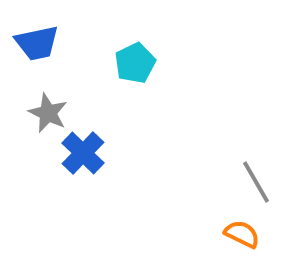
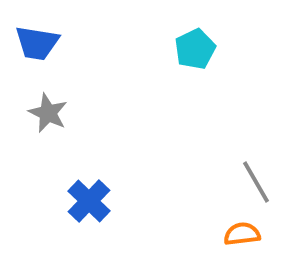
blue trapezoid: rotated 21 degrees clockwise
cyan pentagon: moved 60 px right, 14 px up
blue cross: moved 6 px right, 48 px down
orange semicircle: rotated 33 degrees counterclockwise
